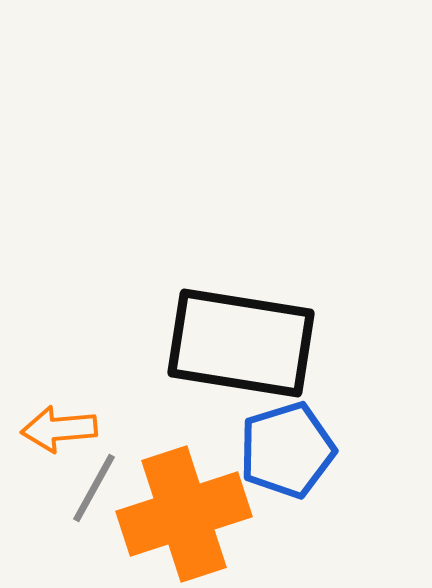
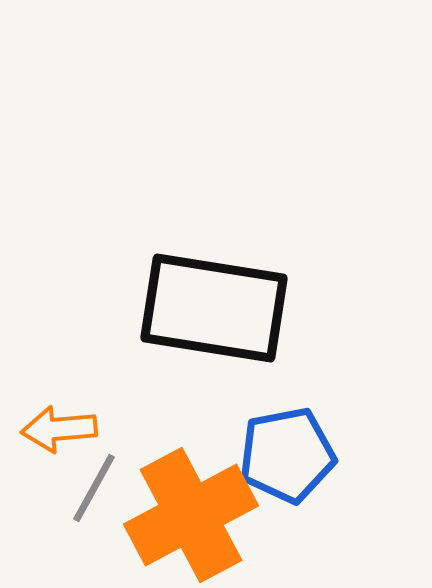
black rectangle: moved 27 px left, 35 px up
blue pentagon: moved 5 px down; rotated 6 degrees clockwise
orange cross: moved 7 px right, 1 px down; rotated 10 degrees counterclockwise
